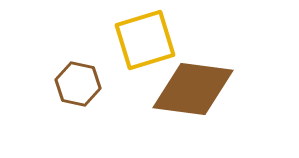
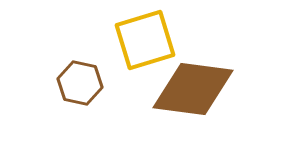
brown hexagon: moved 2 px right, 1 px up
